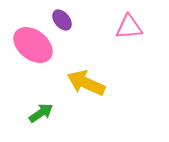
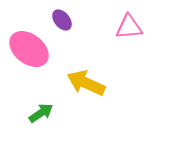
pink ellipse: moved 4 px left, 4 px down
